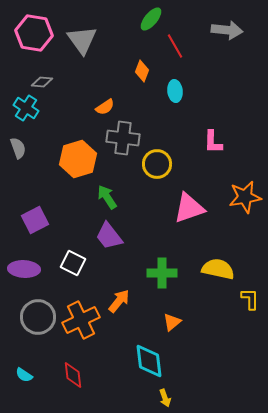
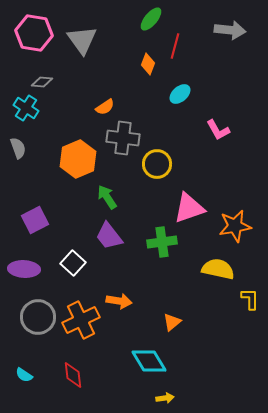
gray arrow: moved 3 px right
red line: rotated 45 degrees clockwise
orange diamond: moved 6 px right, 7 px up
cyan ellipse: moved 5 px right, 3 px down; rotated 55 degrees clockwise
pink L-shape: moved 5 px right, 12 px up; rotated 30 degrees counterclockwise
orange hexagon: rotated 6 degrees counterclockwise
orange star: moved 10 px left, 29 px down
white square: rotated 15 degrees clockwise
green cross: moved 31 px up; rotated 8 degrees counterclockwise
orange arrow: rotated 60 degrees clockwise
cyan diamond: rotated 24 degrees counterclockwise
yellow arrow: rotated 78 degrees counterclockwise
